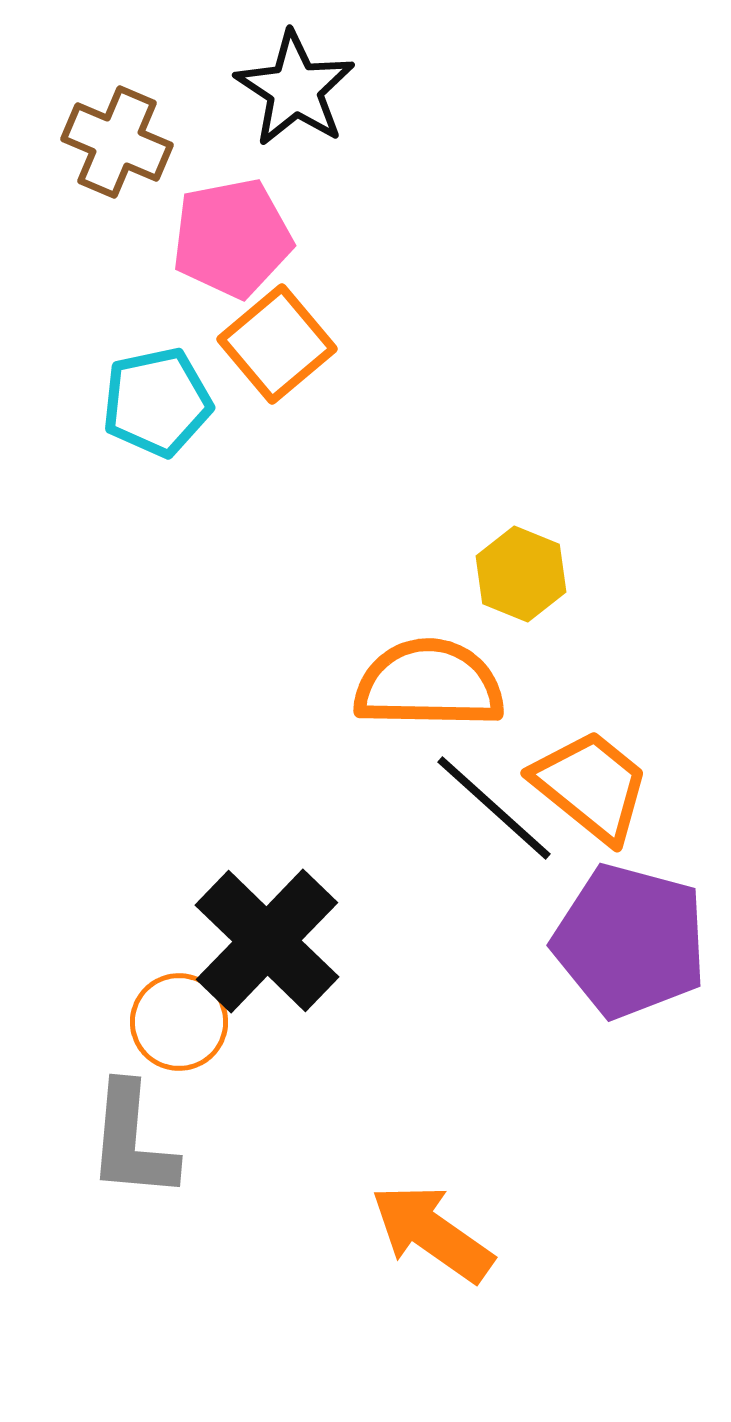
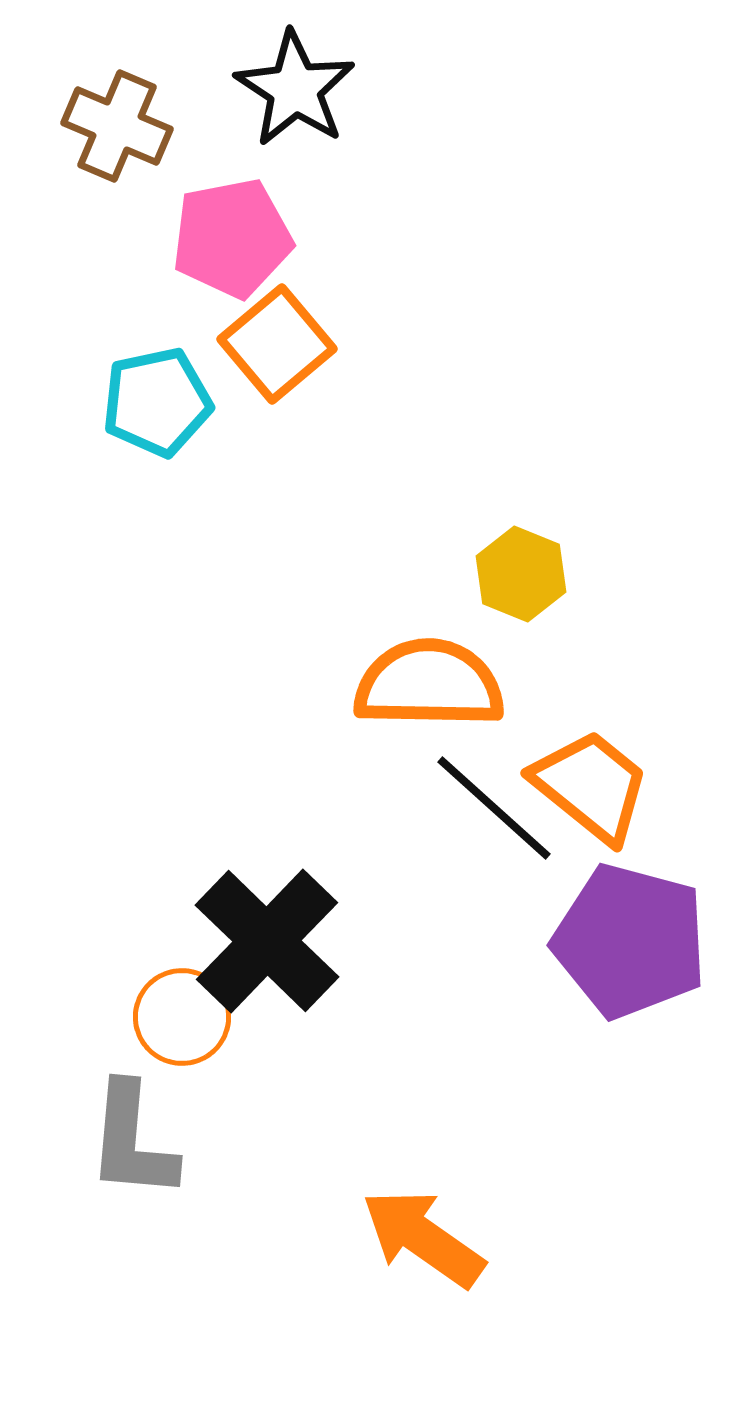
brown cross: moved 16 px up
orange circle: moved 3 px right, 5 px up
orange arrow: moved 9 px left, 5 px down
